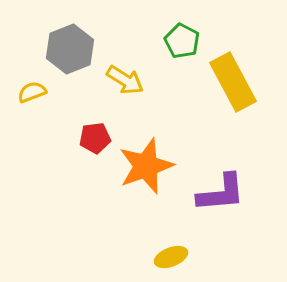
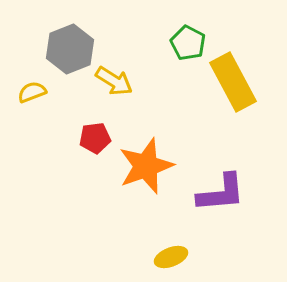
green pentagon: moved 6 px right, 2 px down
yellow arrow: moved 11 px left, 1 px down
